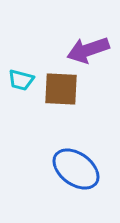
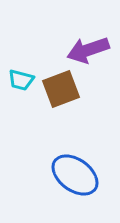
brown square: rotated 24 degrees counterclockwise
blue ellipse: moved 1 px left, 6 px down
